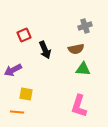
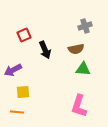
yellow square: moved 3 px left, 2 px up; rotated 16 degrees counterclockwise
